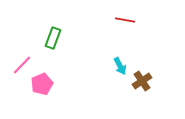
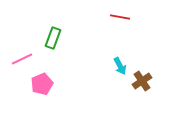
red line: moved 5 px left, 3 px up
pink line: moved 6 px up; rotated 20 degrees clockwise
